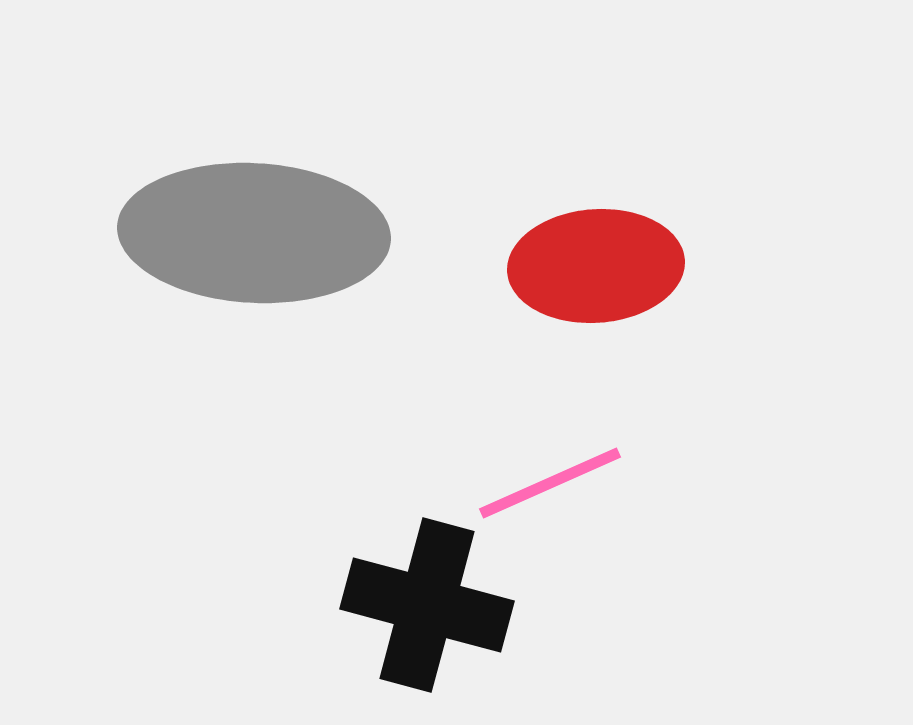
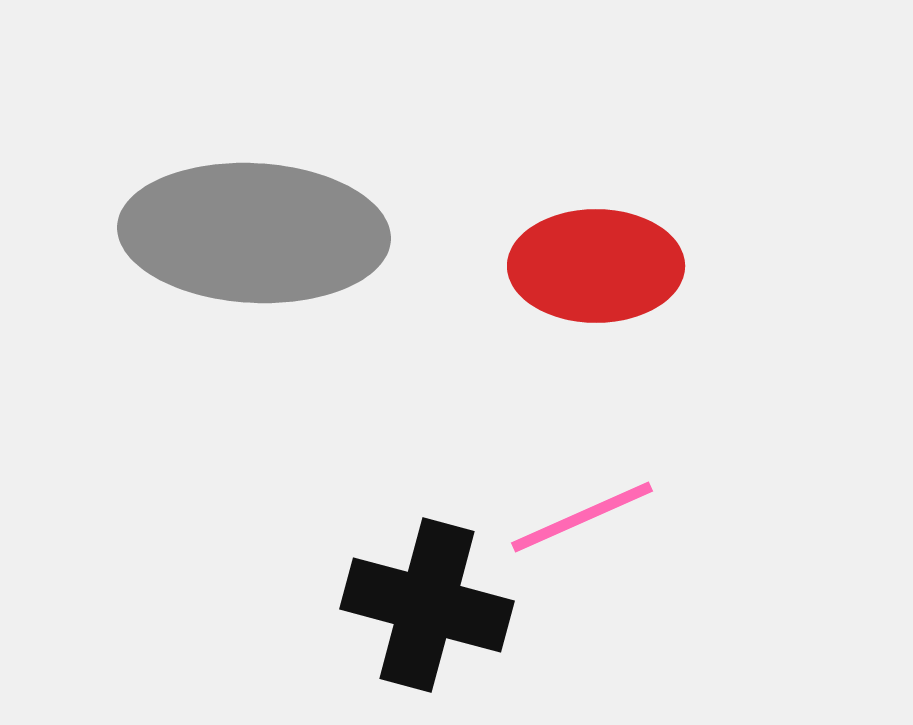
red ellipse: rotated 4 degrees clockwise
pink line: moved 32 px right, 34 px down
